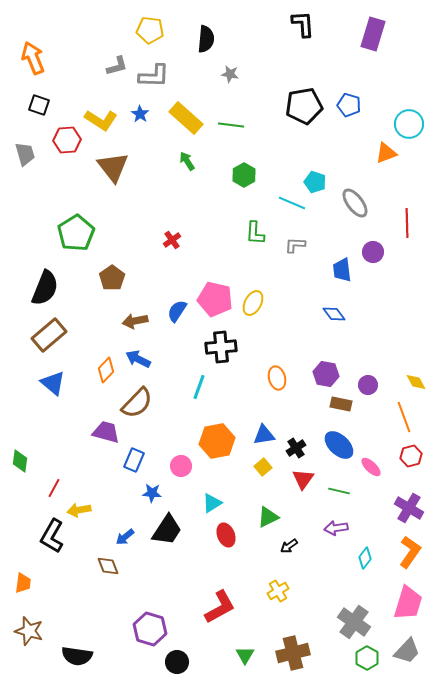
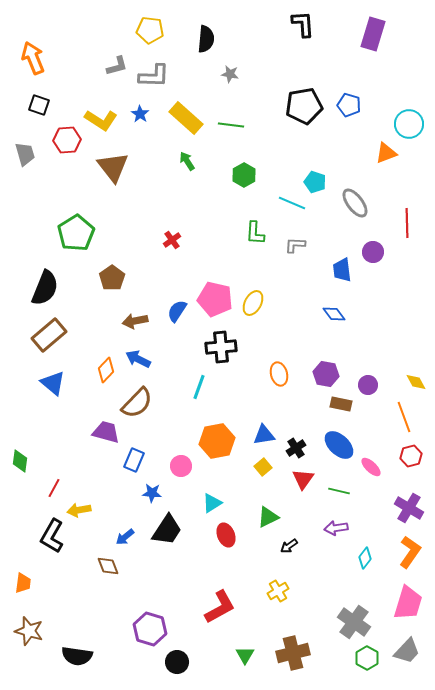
orange ellipse at (277, 378): moved 2 px right, 4 px up
